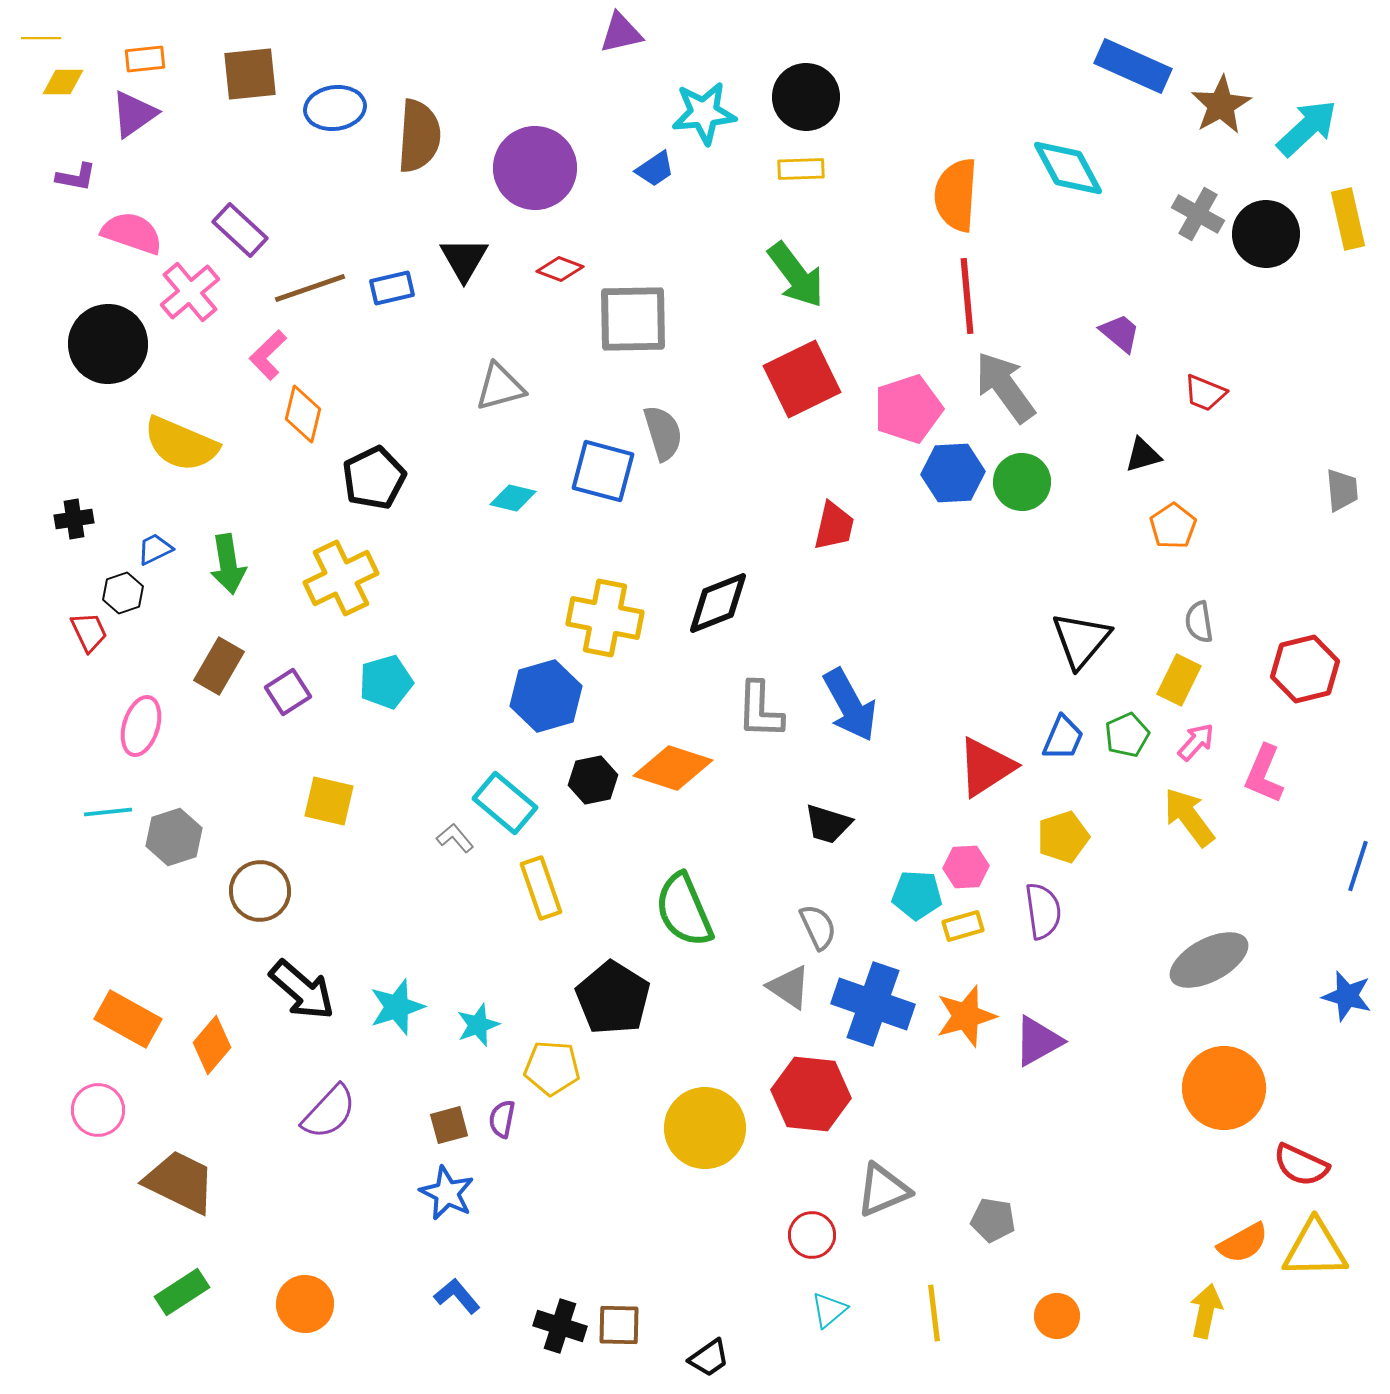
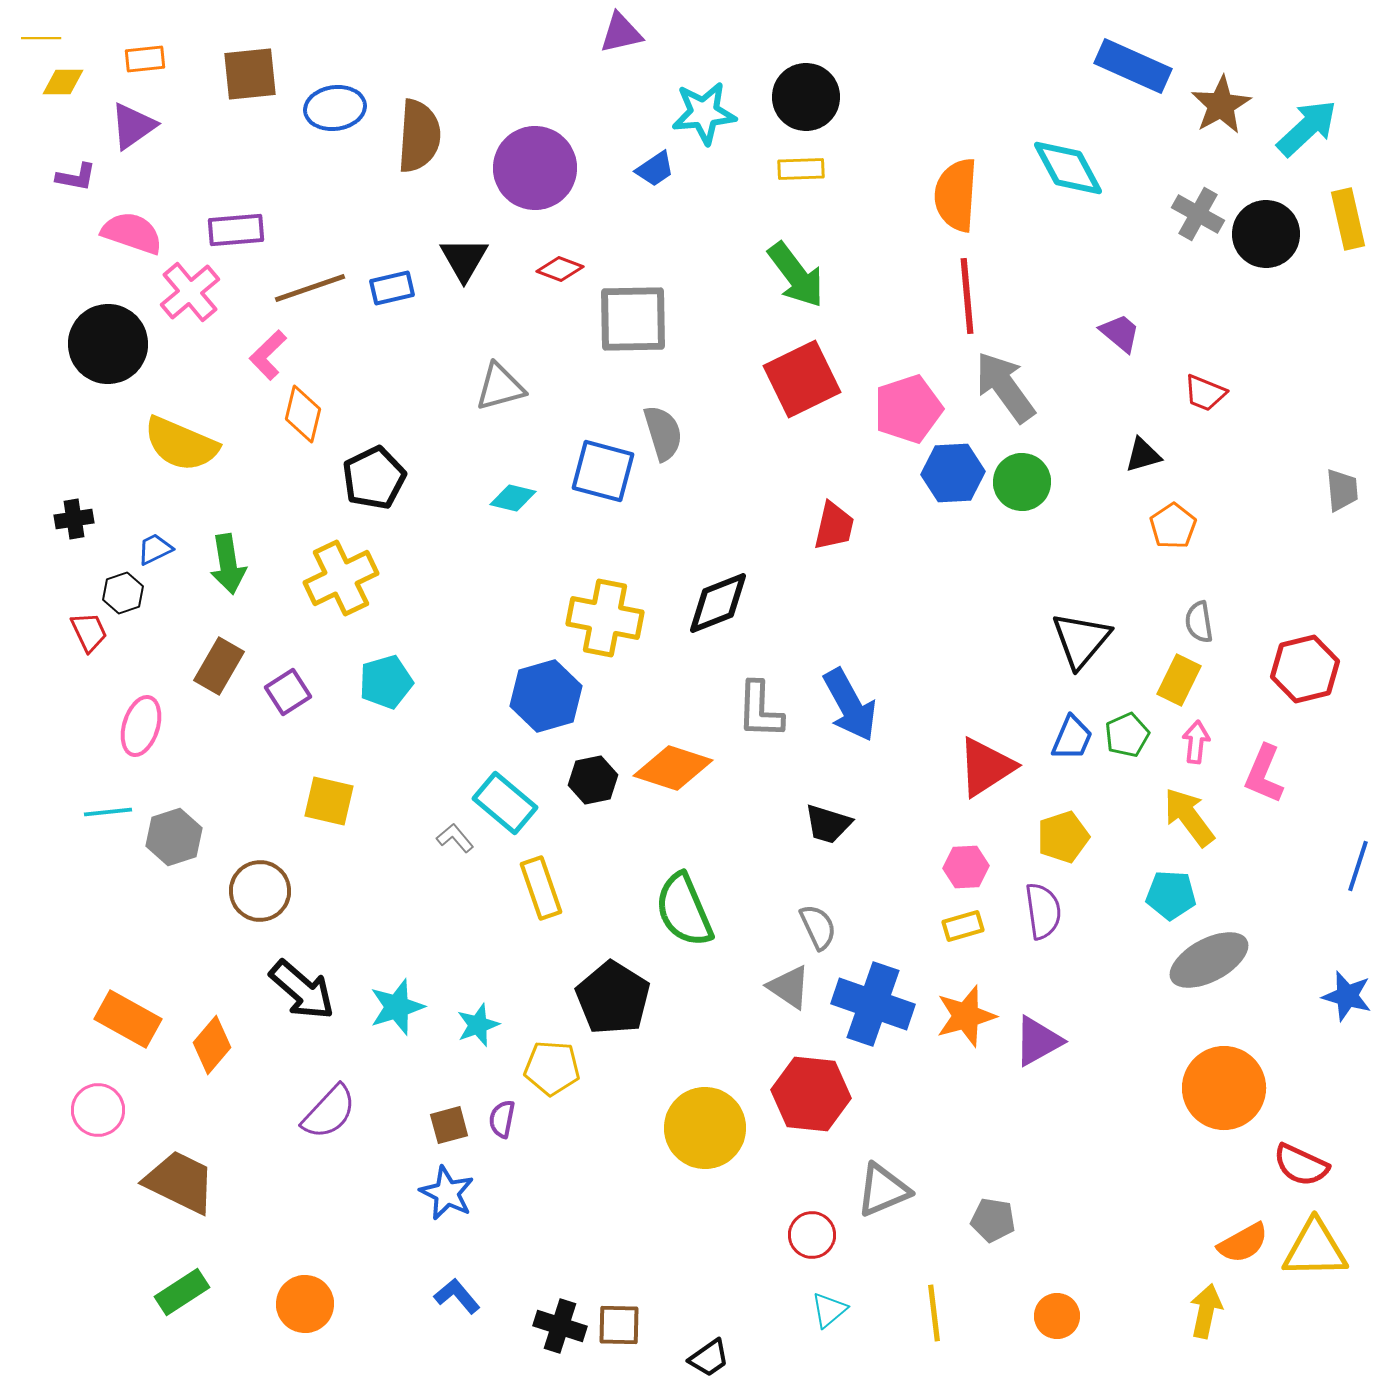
purple triangle at (134, 114): moved 1 px left, 12 px down
purple rectangle at (240, 230): moved 4 px left; rotated 48 degrees counterclockwise
blue trapezoid at (1063, 738): moved 9 px right
pink arrow at (1196, 742): rotated 36 degrees counterclockwise
cyan pentagon at (917, 895): moved 254 px right
